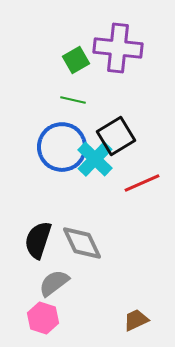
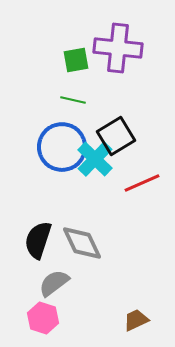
green square: rotated 20 degrees clockwise
